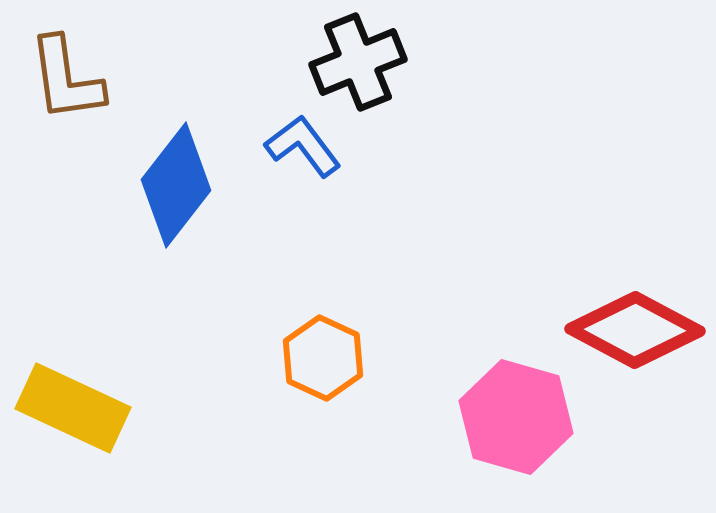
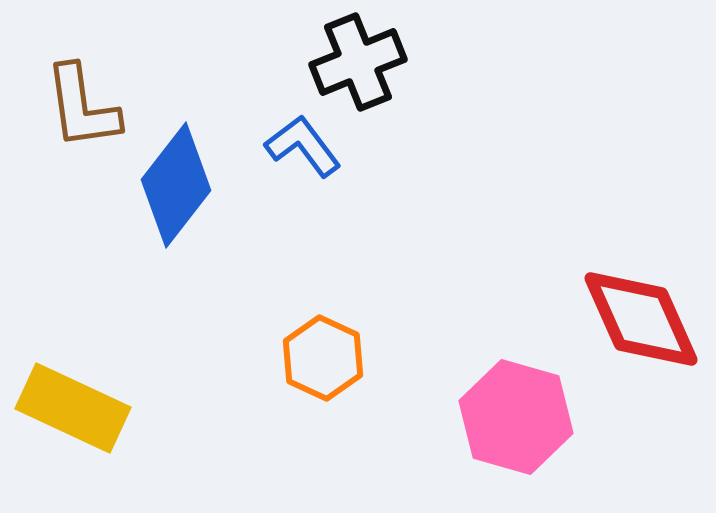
brown L-shape: moved 16 px right, 28 px down
red diamond: moved 6 px right, 11 px up; rotated 38 degrees clockwise
